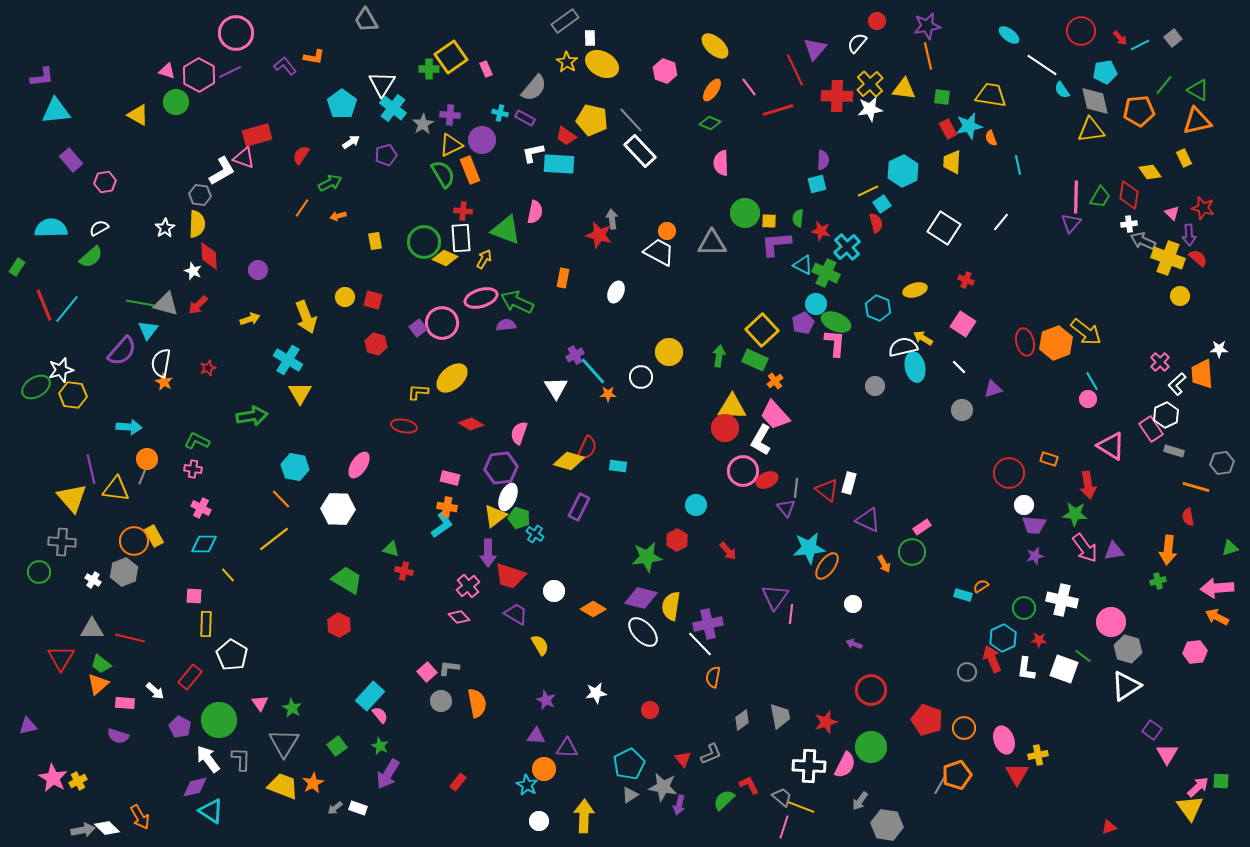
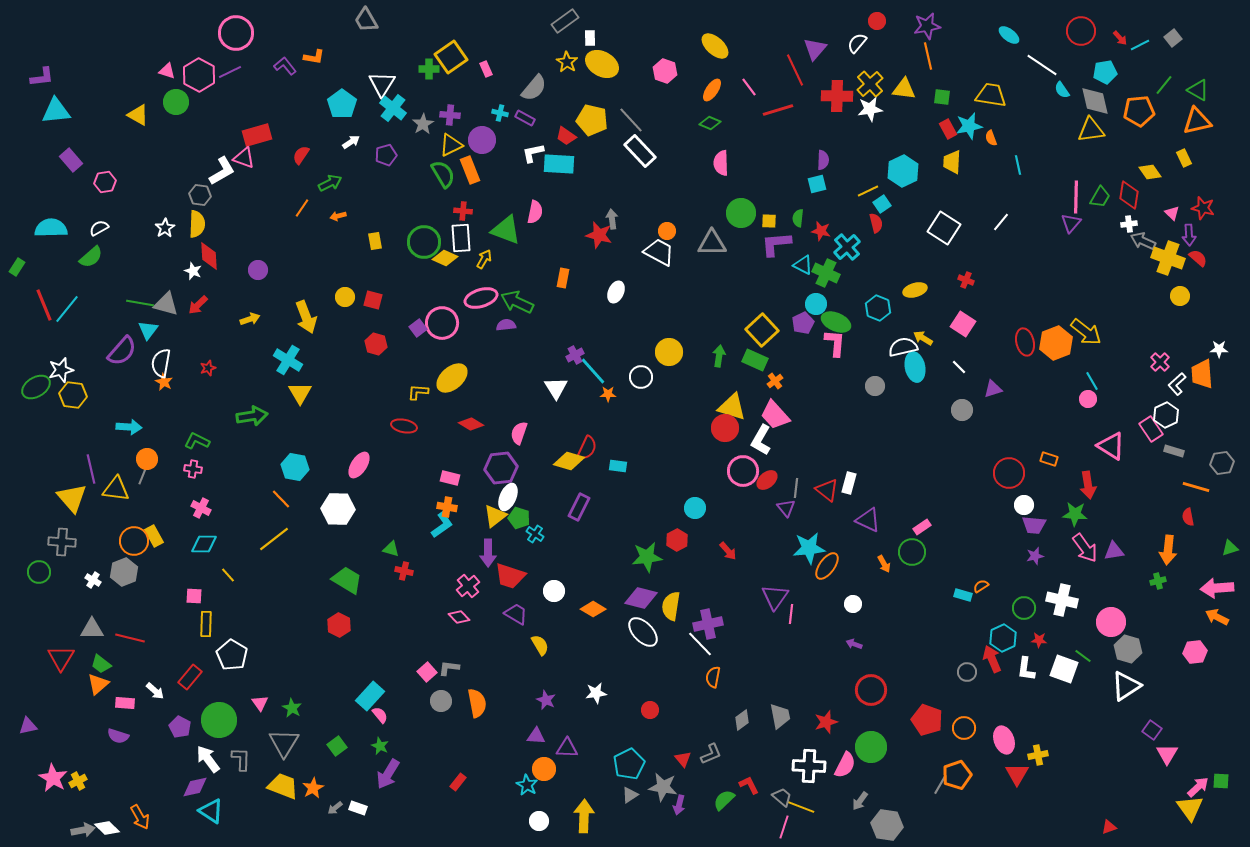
green circle at (745, 213): moved 4 px left
yellow triangle at (732, 407): rotated 16 degrees clockwise
red ellipse at (767, 480): rotated 15 degrees counterclockwise
cyan circle at (696, 505): moved 1 px left, 3 px down
orange star at (313, 783): moved 5 px down
